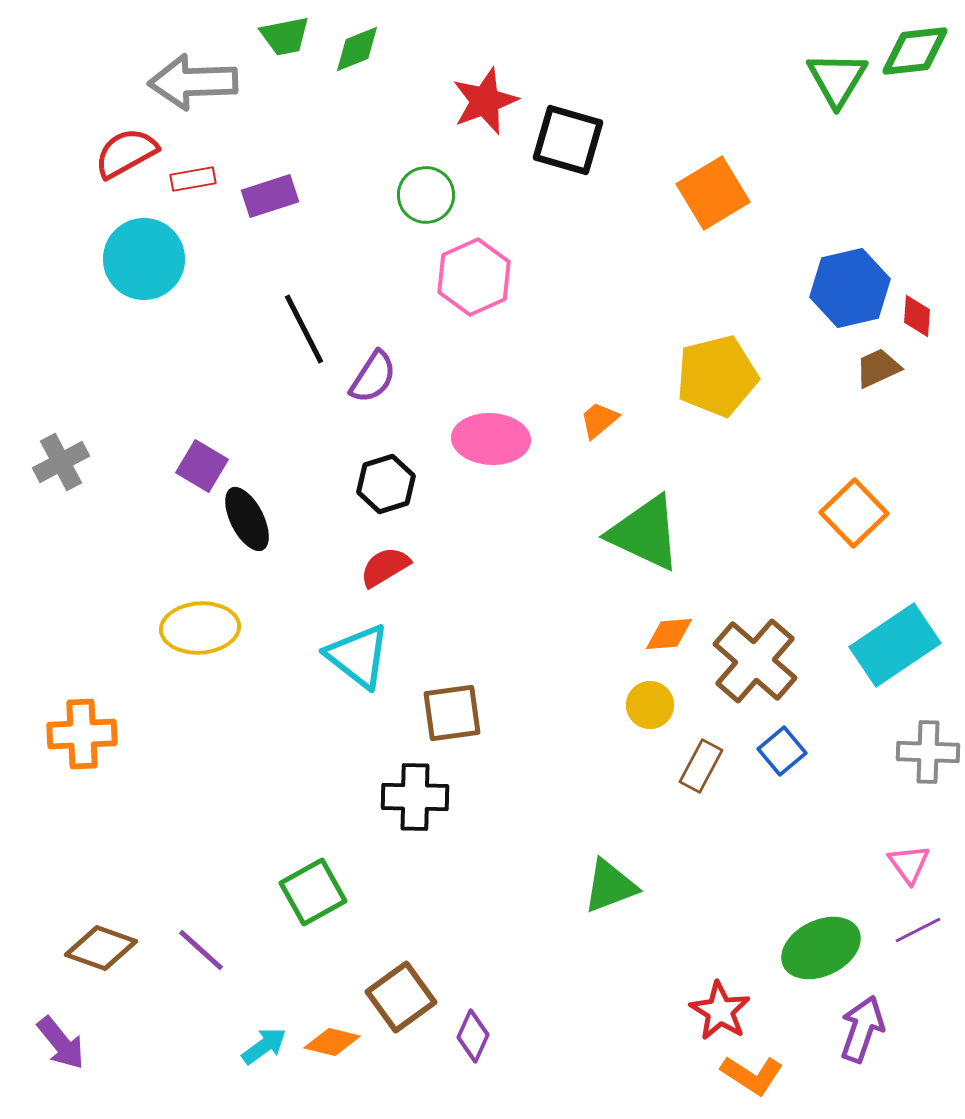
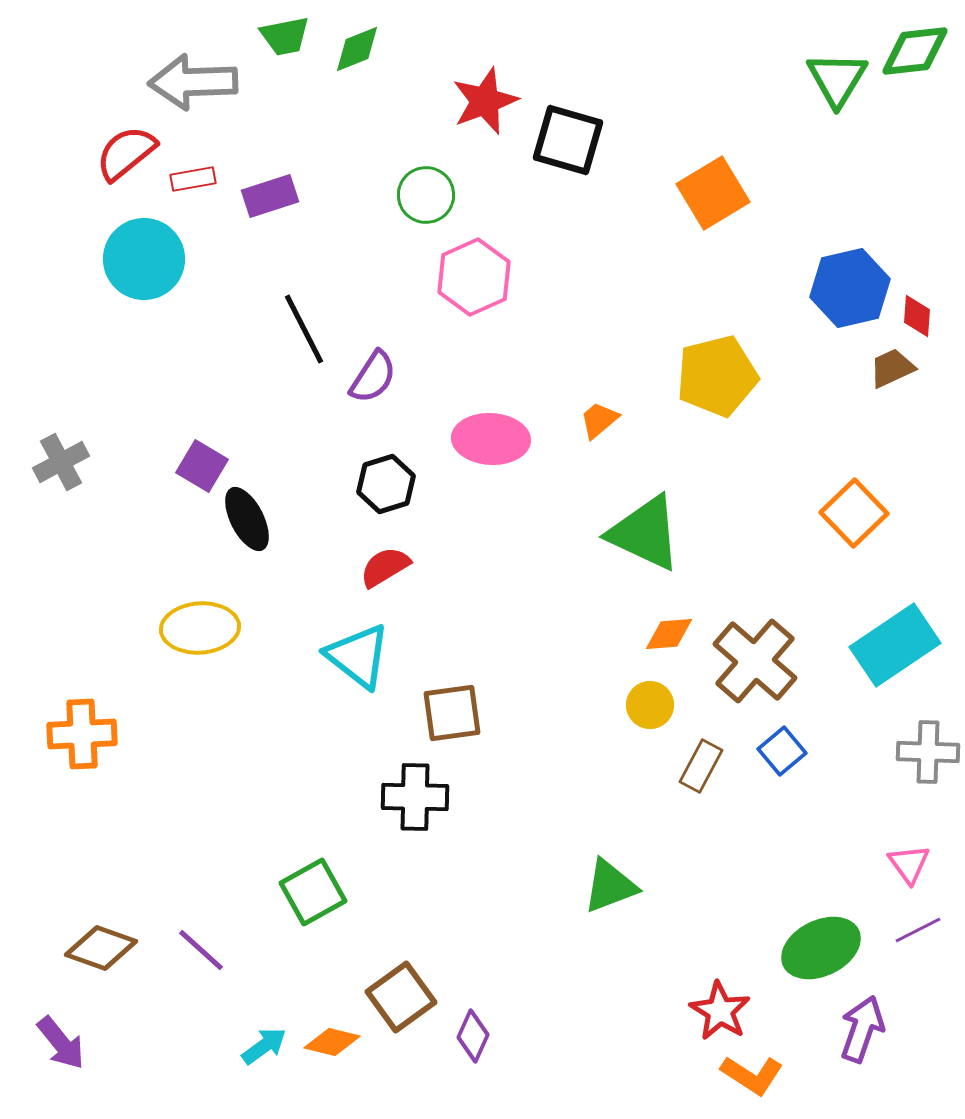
red semicircle at (126, 153): rotated 10 degrees counterclockwise
brown trapezoid at (878, 368): moved 14 px right
